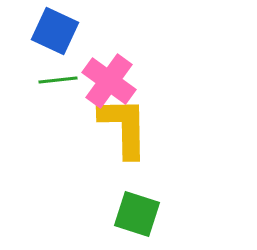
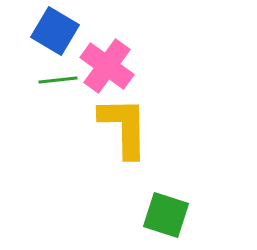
blue square: rotated 6 degrees clockwise
pink cross: moved 2 px left, 15 px up
green square: moved 29 px right, 1 px down
